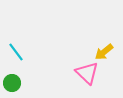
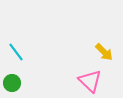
yellow arrow: rotated 96 degrees counterclockwise
pink triangle: moved 3 px right, 8 px down
